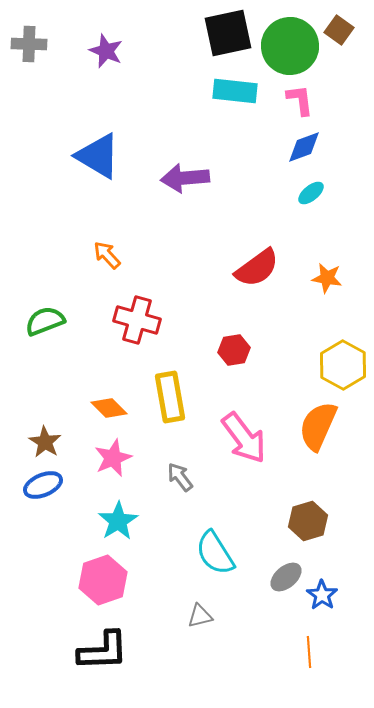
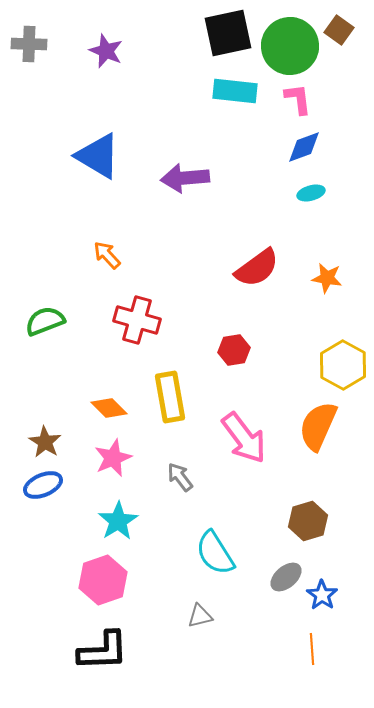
pink L-shape: moved 2 px left, 1 px up
cyan ellipse: rotated 24 degrees clockwise
orange line: moved 3 px right, 3 px up
